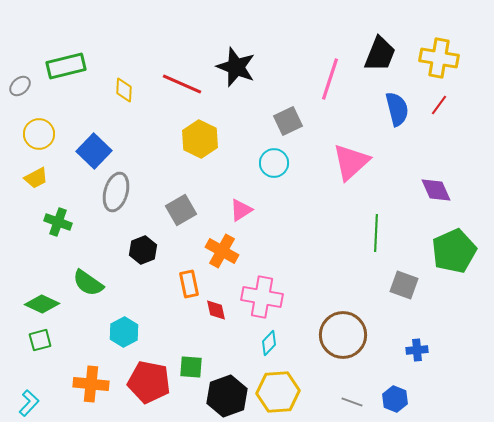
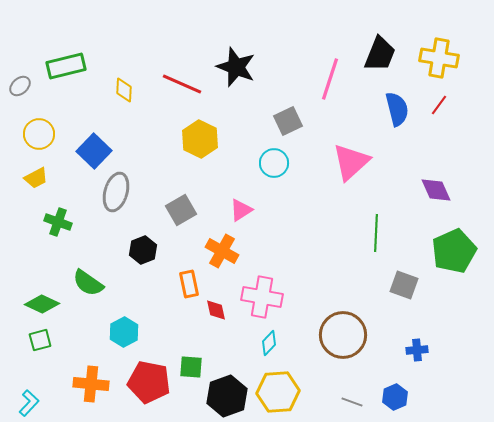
blue hexagon at (395, 399): moved 2 px up; rotated 15 degrees clockwise
